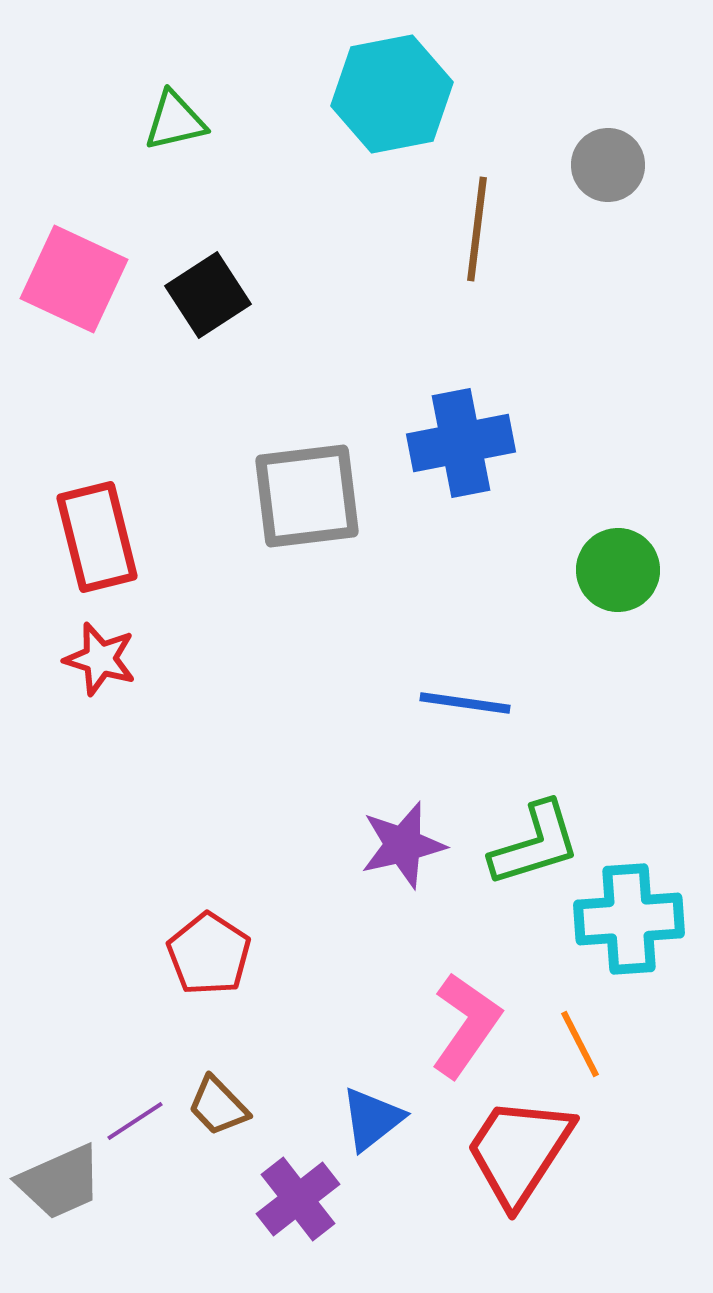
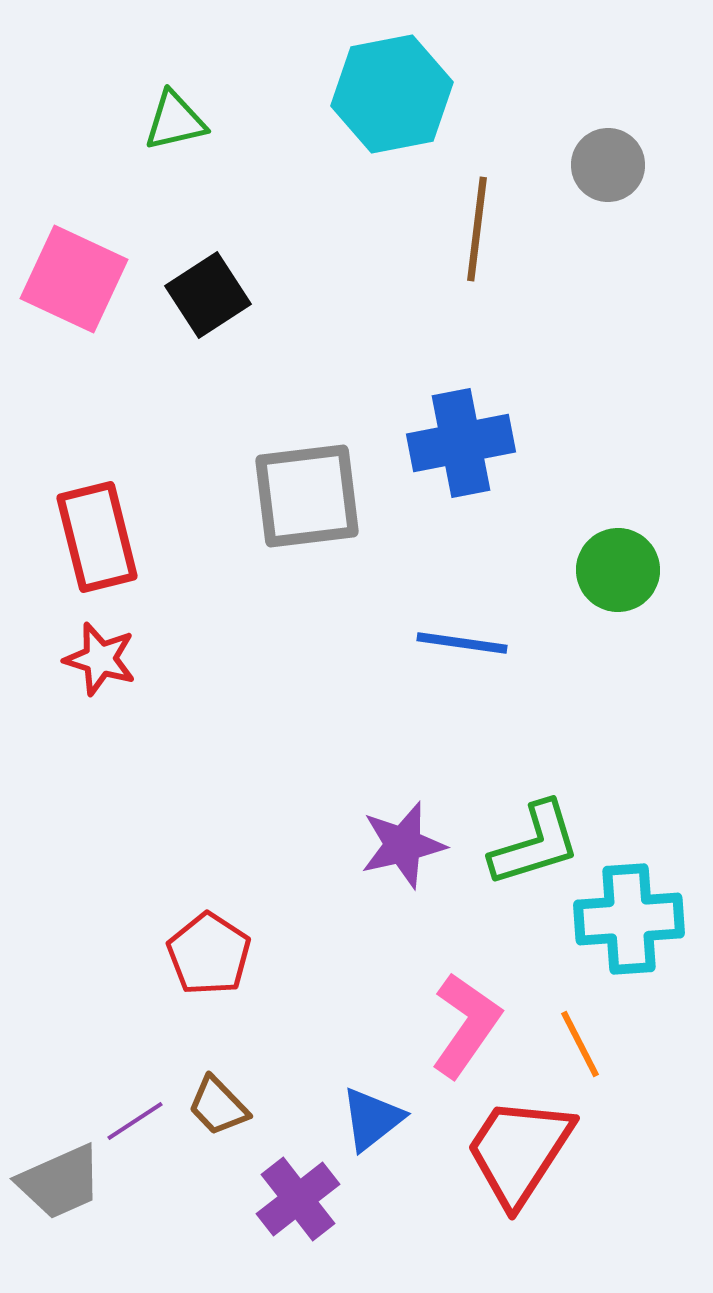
blue line: moved 3 px left, 60 px up
